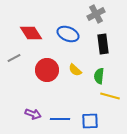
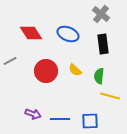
gray cross: moved 5 px right; rotated 24 degrees counterclockwise
gray line: moved 4 px left, 3 px down
red circle: moved 1 px left, 1 px down
